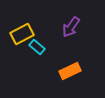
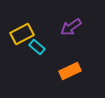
purple arrow: rotated 20 degrees clockwise
